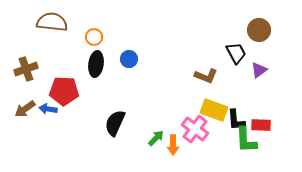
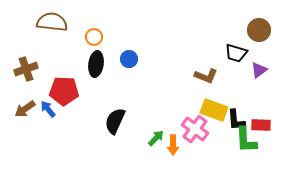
black trapezoid: rotated 135 degrees clockwise
blue arrow: rotated 42 degrees clockwise
black semicircle: moved 2 px up
